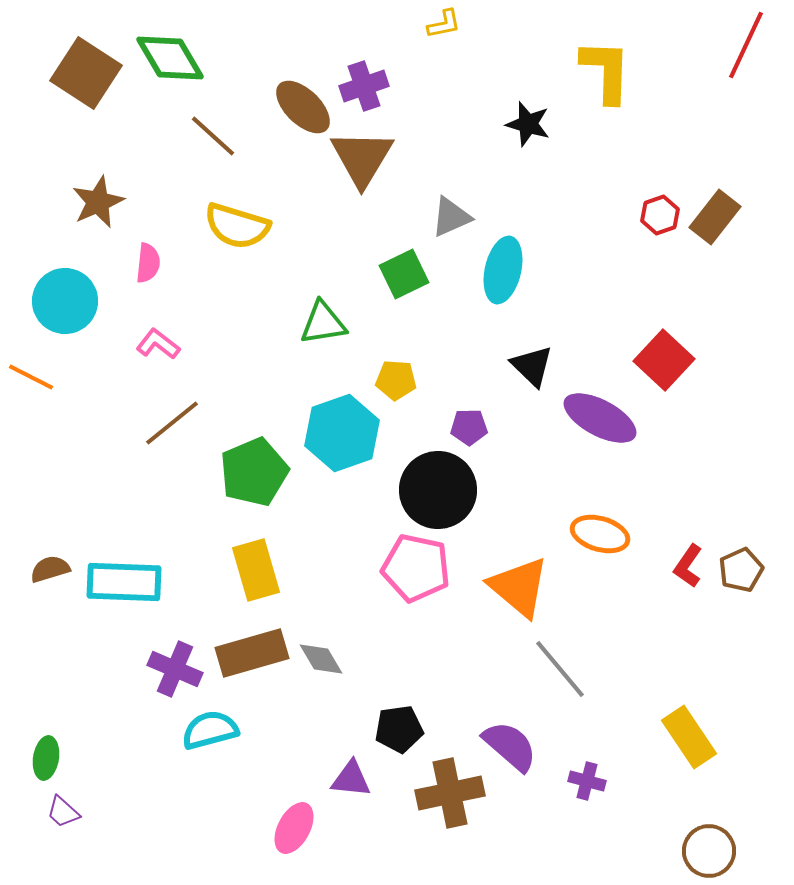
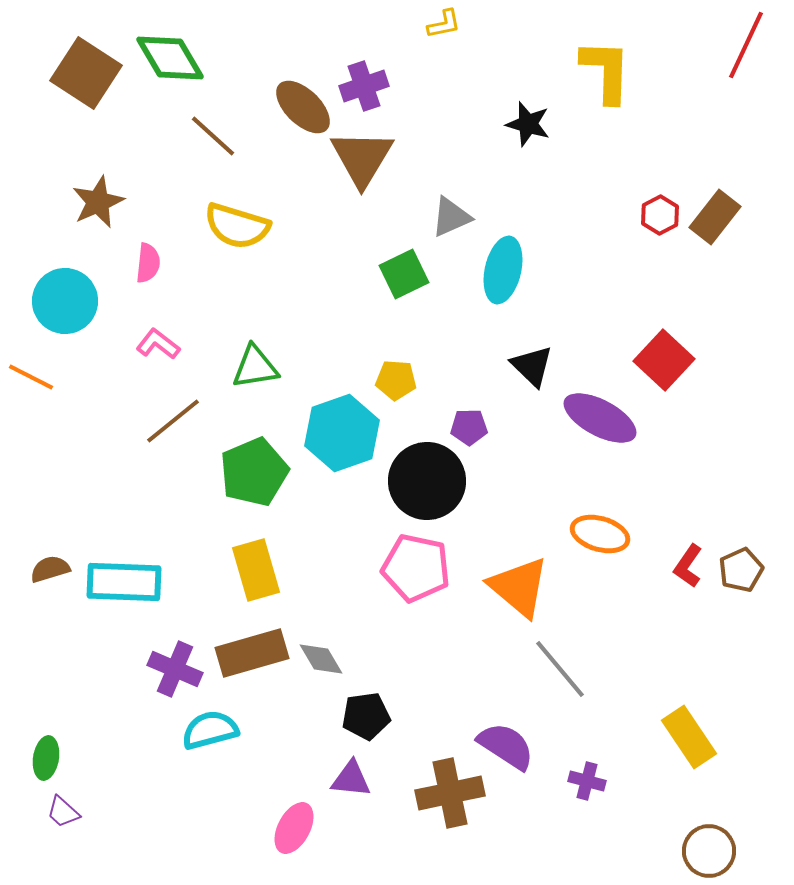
red hexagon at (660, 215): rotated 9 degrees counterclockwise
green triangle at (323, 323): moved 68 px left, 44 px down
brown line at (172, 423): moved 1 px right, 2 px up
black circle at (438, 490): moved 11 px left, 9 px up
black pentagon at (399, 729): moved 33 px left, 13 px up
purple semicircle at (510, 746): moved 4 px left; rotated 8 degrees counterclockwise
